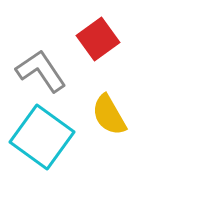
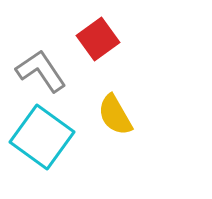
yellow semicircle: moved 6 px right
